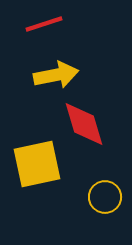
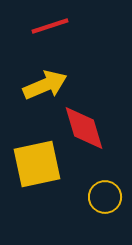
red line: moved 6 px right, 2 px down
yellow arrow: moved 11 px left, 10 px down; rotated 12 degrees counterclockwise
red diamond: moved 4 px down
